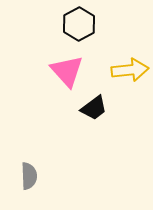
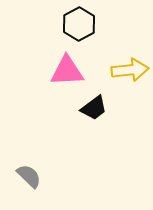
pink triangle: rotated 51 degrees counterclockwise
gray semicircle: rotated 44 degrees counterclockwise
